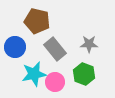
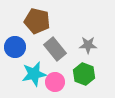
gray star: moved 1 px left, 1 px down
